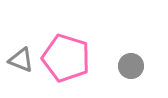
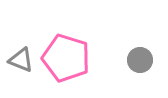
gray circle: moved 9 px right, 6 px up
